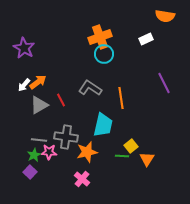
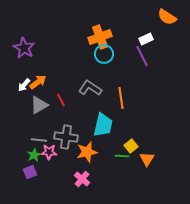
orange semicircle: moved 2 px right, 1 px down; rotated 24 degrees clockwise
purple line: moved 22 px left, 27 px up
purple square: rotated 24 degrees clockwise
